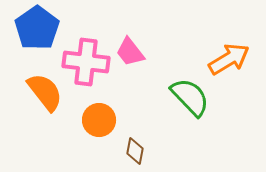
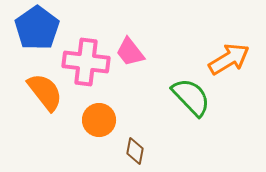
green semicircle: moved 1 px right
